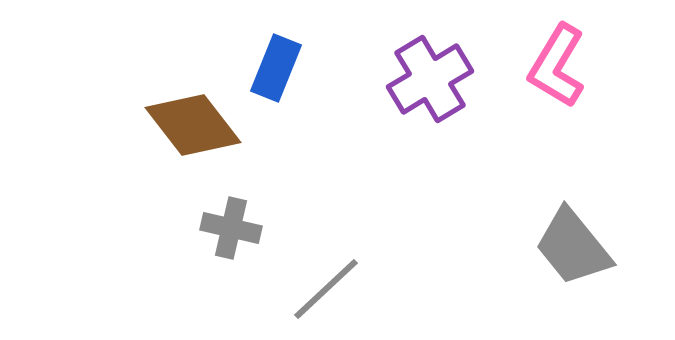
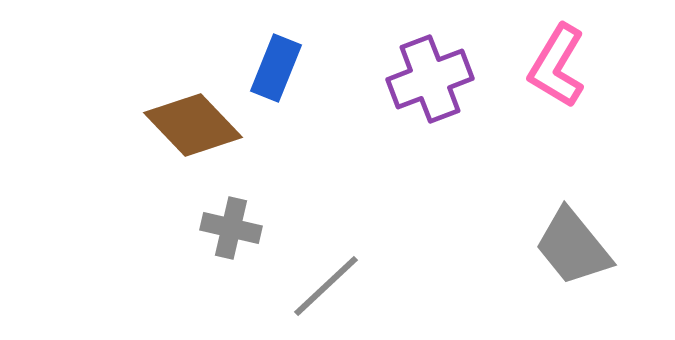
purple cross: rotated 10 degrees clockwise
brown diamond: rotated 6 degrees counterclockwise
gray line: moved 3 px up
